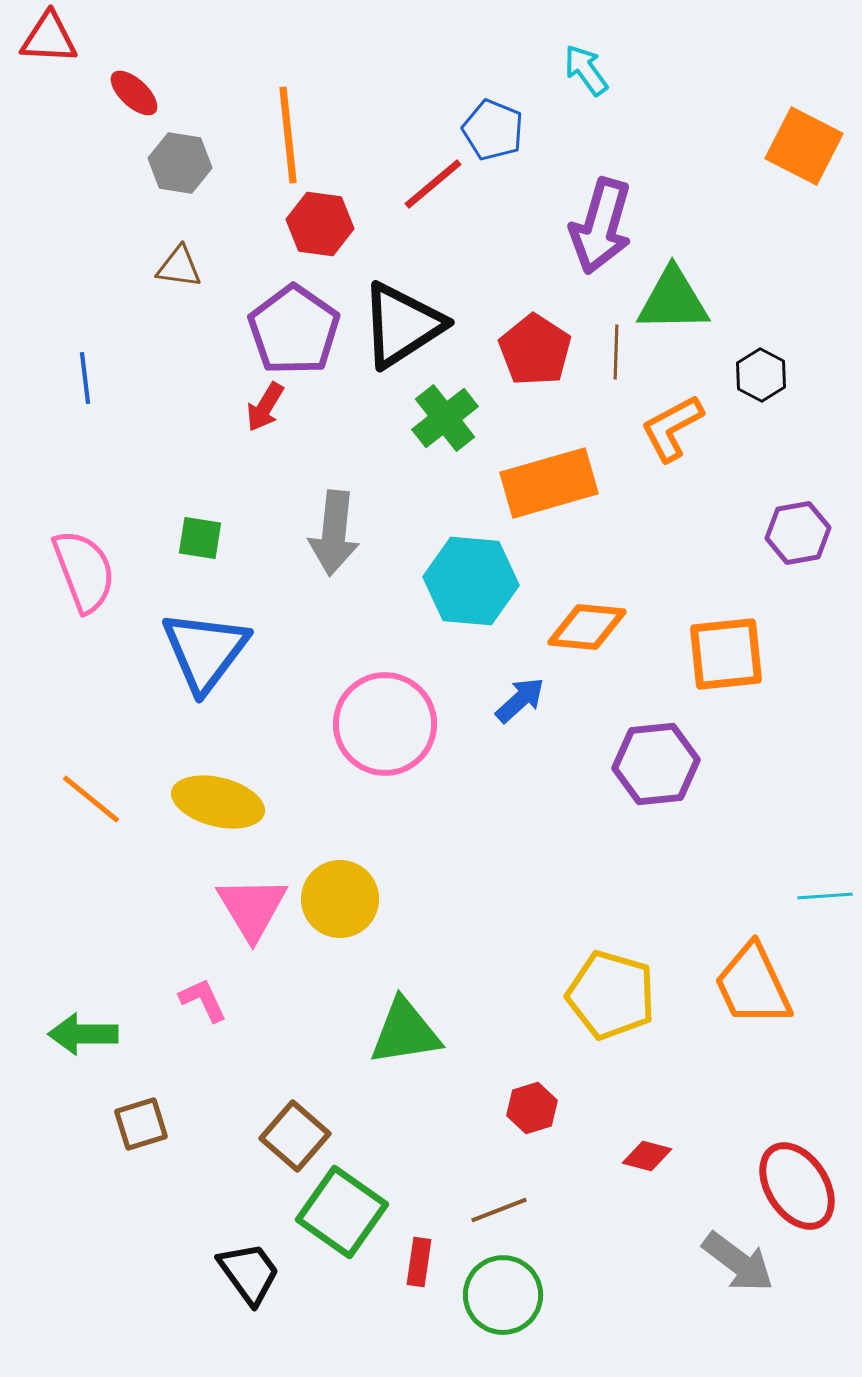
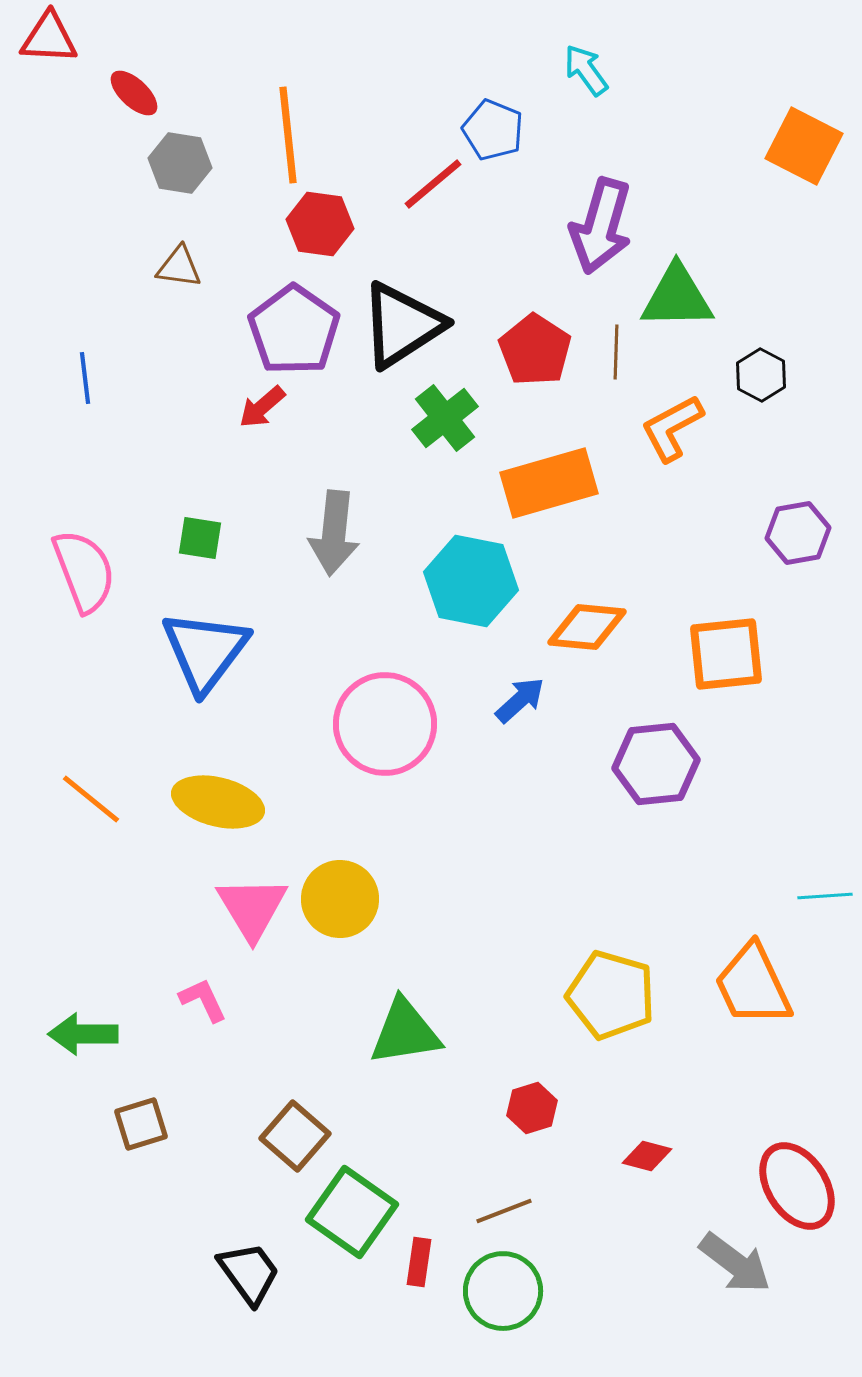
green triangle at (673, 300): moved 4 px right, 3 px up
red arrow at (265, 407): moved 3 px left; rotated 18 degrees clockwise
cyan hexagon at (471, 581): rotated 6 degrees clockwise
brown line at (499, 1210): moved 5 px right, 1 px down
green square at (342, 1212): moved 10 px right
gray arrow at (738, 1262): moved 3 px left, 1 px down
green circle at (503, 1295): moved 4 px up
